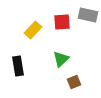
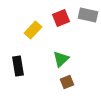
red square: moved 1 px left, 4 px up; rotated 18 degrees counterclockwise
brown square: moved 7 px left
